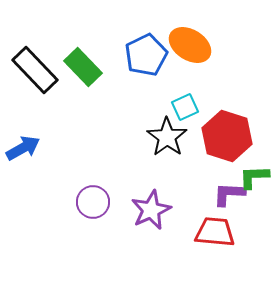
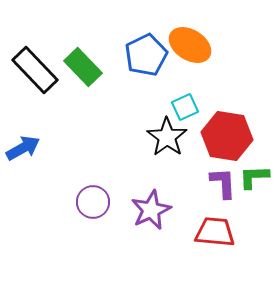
red hexagon: rotated 9 degrees counterclockwise
purple L-shape: moved 6 px left, 11 px up; rotated 84 degrees clockwise
